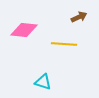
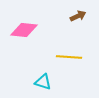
brown arrow: moved 1 px left, 1 px up
yellow line: moved 5 px right, 13 px down
